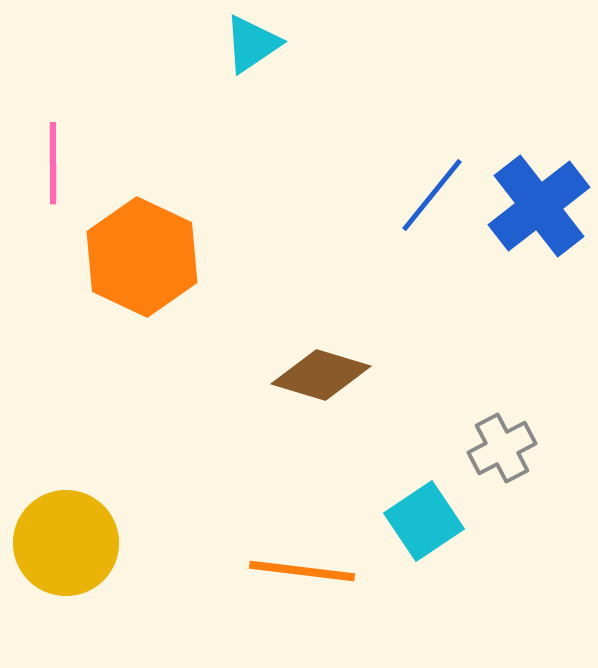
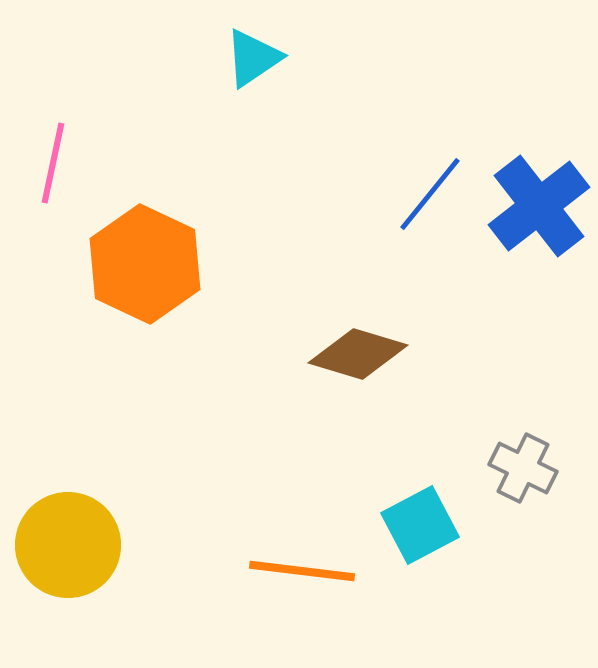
cyan triangle: moved 1 px right, 14 px down
pink line: rotated 12 degrees clockwise
blue line: moved 2 px left, 1 px up
orange hexagon: moved 3 px right, 7 px down
brown diamond: moved 37 px right, 21 px up
gray cross: moved 21 px right, 20 px down; rotated 36 degrees counterclockwise
cyan square: moved 4 px left, 4 px down; rotated 6 degrees clockwise
yellow circle: moved 2 px right, 2 px down
